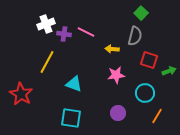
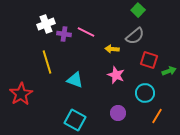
green square: moved 3 px left, 3 px up
gray semicircle: rotated 36 degrees clockwise
yellow line: rotated 45 degrees counterclockwise
pink star: rotated 30 degrees clockwise
cyan triangle: moved 1 px right, 4 px up
red star: rotated 10 degrees clockwise
cyan square: moved 4 px right, 2 px down; rotated 20 degrees clockwise
